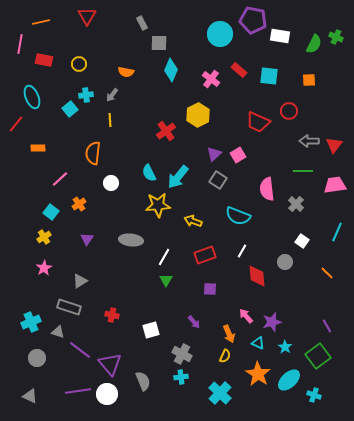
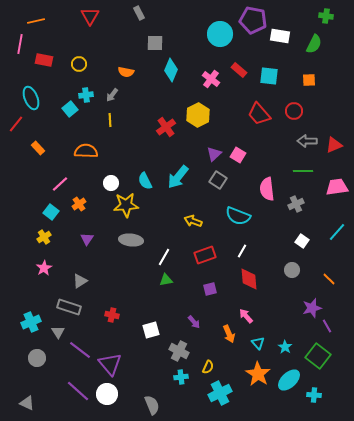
red triangle at (87, 16): moved 3 px right
orange line at (41, 22): moved 5 px left, 1 px up
gray rectangle at (142, 23): moved 3 px left, 10 px up
green cross at (336, 37): moved 10 px left, 21 px up; rotated 16 degrees counterclockwise
gray square at (159, 43): moved 4 px left
cyan ellipse at (32, 97): moved 1 px left, 1 px down
red circle at (289, 111): moved 5 px right
red trapezoid at (258, 122): moved 1 px right, 8 px up; rotated 25 degrees clockwise
red cross at (166, 131): moved 4 px up
gray arrow at (309, 141): moved 2 px left
red triangle at (334, 145): rotated 30 degrees clockwise
orange rectangle at (38, 148): rotated 48 degrees clockwise
orange semicircle at (93, 153): moved 7 px left, 2 px up; rotated 85 degrees clockwise
pink square at (238, 155): rotated 28 degrees counterclockwise
cyan semicircle at (149, 173): moved 4 px left, 8 px down
pink line at (60, 179): moved 5 px down
pink trapezoid at (335, 185): moved 2 px right, 2 px down
gray cross at (296, 204): rotated 21 degrees clockwise
yellow star at (158, 205): moved 32 px left
cyan line at (337, 232): rotated 18 degrees clockwise
gray circle at (285, 262): moved 7 px right, 8 px down
orange line at (327, 273): moved 2 px right, 6 px down
red diamond at (257, 276): moved 8 px left, 3 px down
green triangle at (166, 280): rotated 48 degrees clockwise
purple square at (210, 289): rotated 16 degrees counterclockwise
purple star at (272, 322): moved 40 px right, 14 px up
gray triangle at (58, 332): rotated 40 degrees clockwise
cyan triangle at (258, 343): rotated 24 degrees clockwise
gray cross at (182, 354): moved 3 px left, 3 px up
yellow semicircle at (225, 356): moved 17 px left, 11 px down
green square at (318, 356): rotated 15 degrees counterclockwise
gray semicircle at (143, 381): moved 9 px right, 24 px down
purple line at (78, 391): rotated 50 degrees clockwise
cyan cross at (220, 393): rotated 20 degrees clockwise
cyan cross at (314, 395): rotated 16 degrees counterclockwise
gray triangle at (30, 396): moved 3 px left, 7 px down
